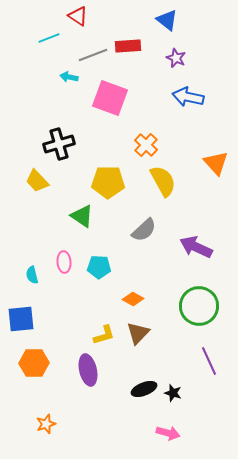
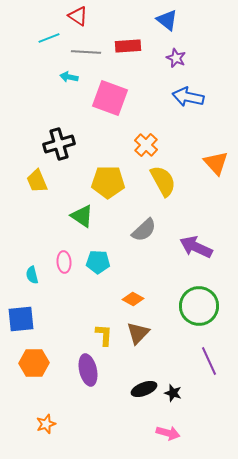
gray line: moved 7 px left, 3 px up; rotated 24 degrees clockwise
yellow trapezoid: rotated 20 degrees clockwise
cyan pentagon: moved 1 px left, 5 px up
yellow L-shape: rotated 70 degrees counterclockwise
